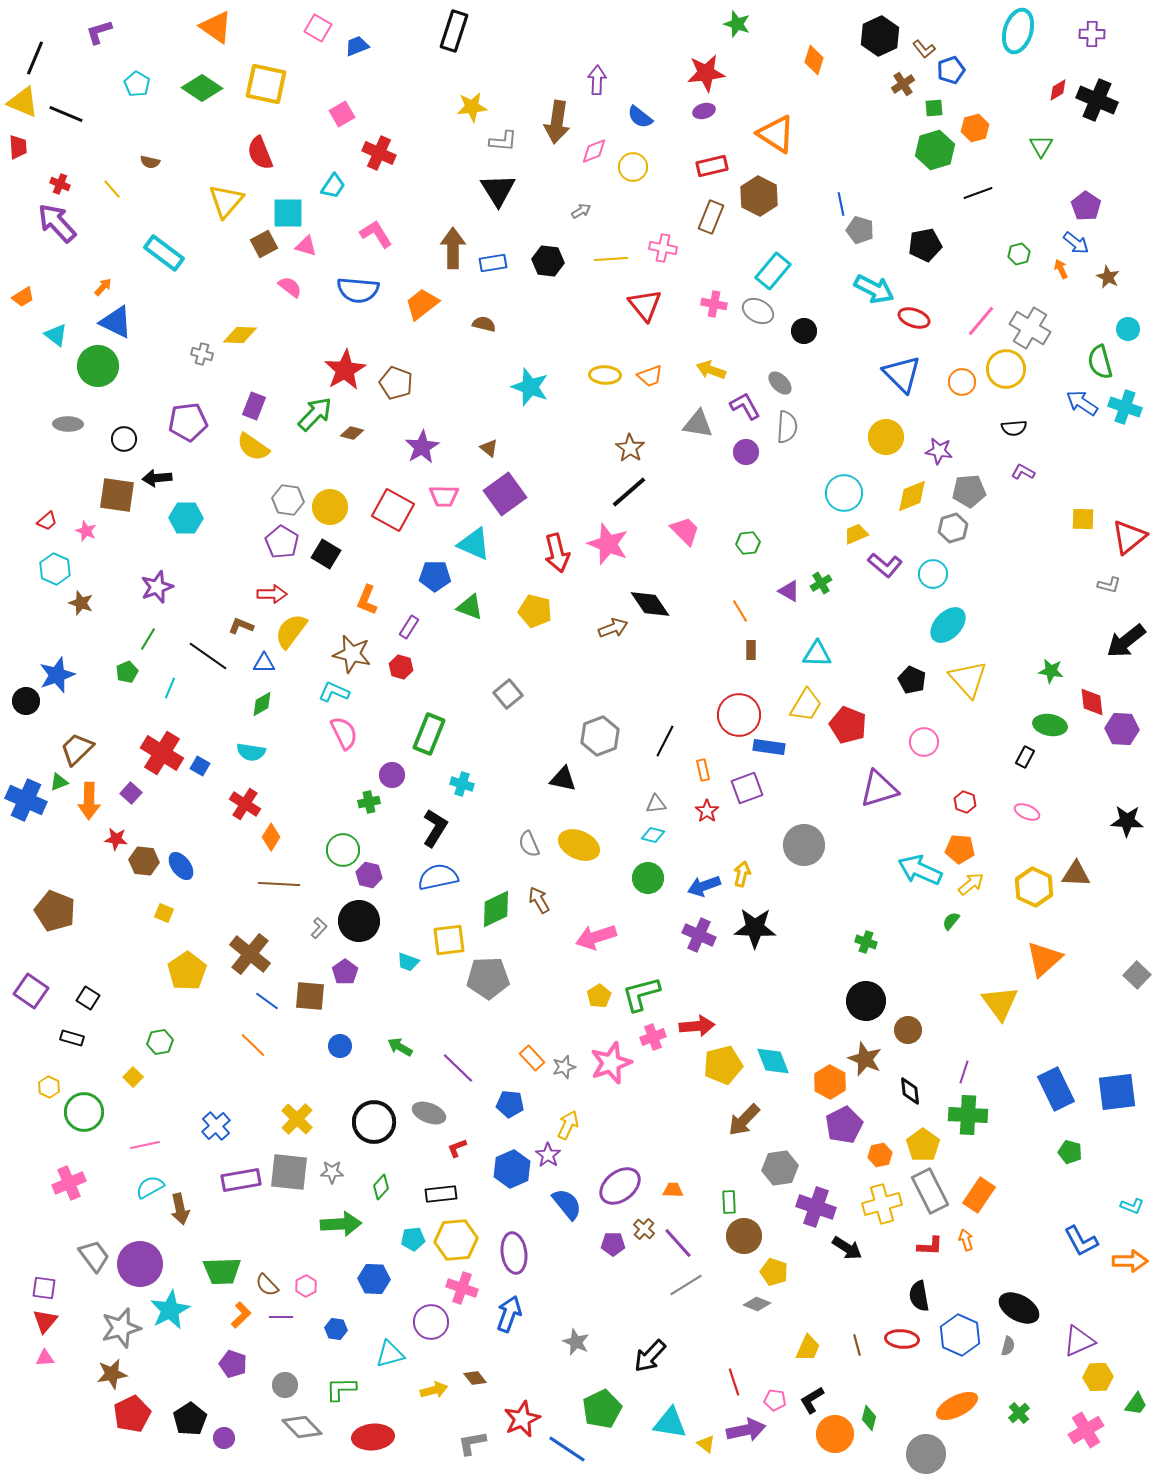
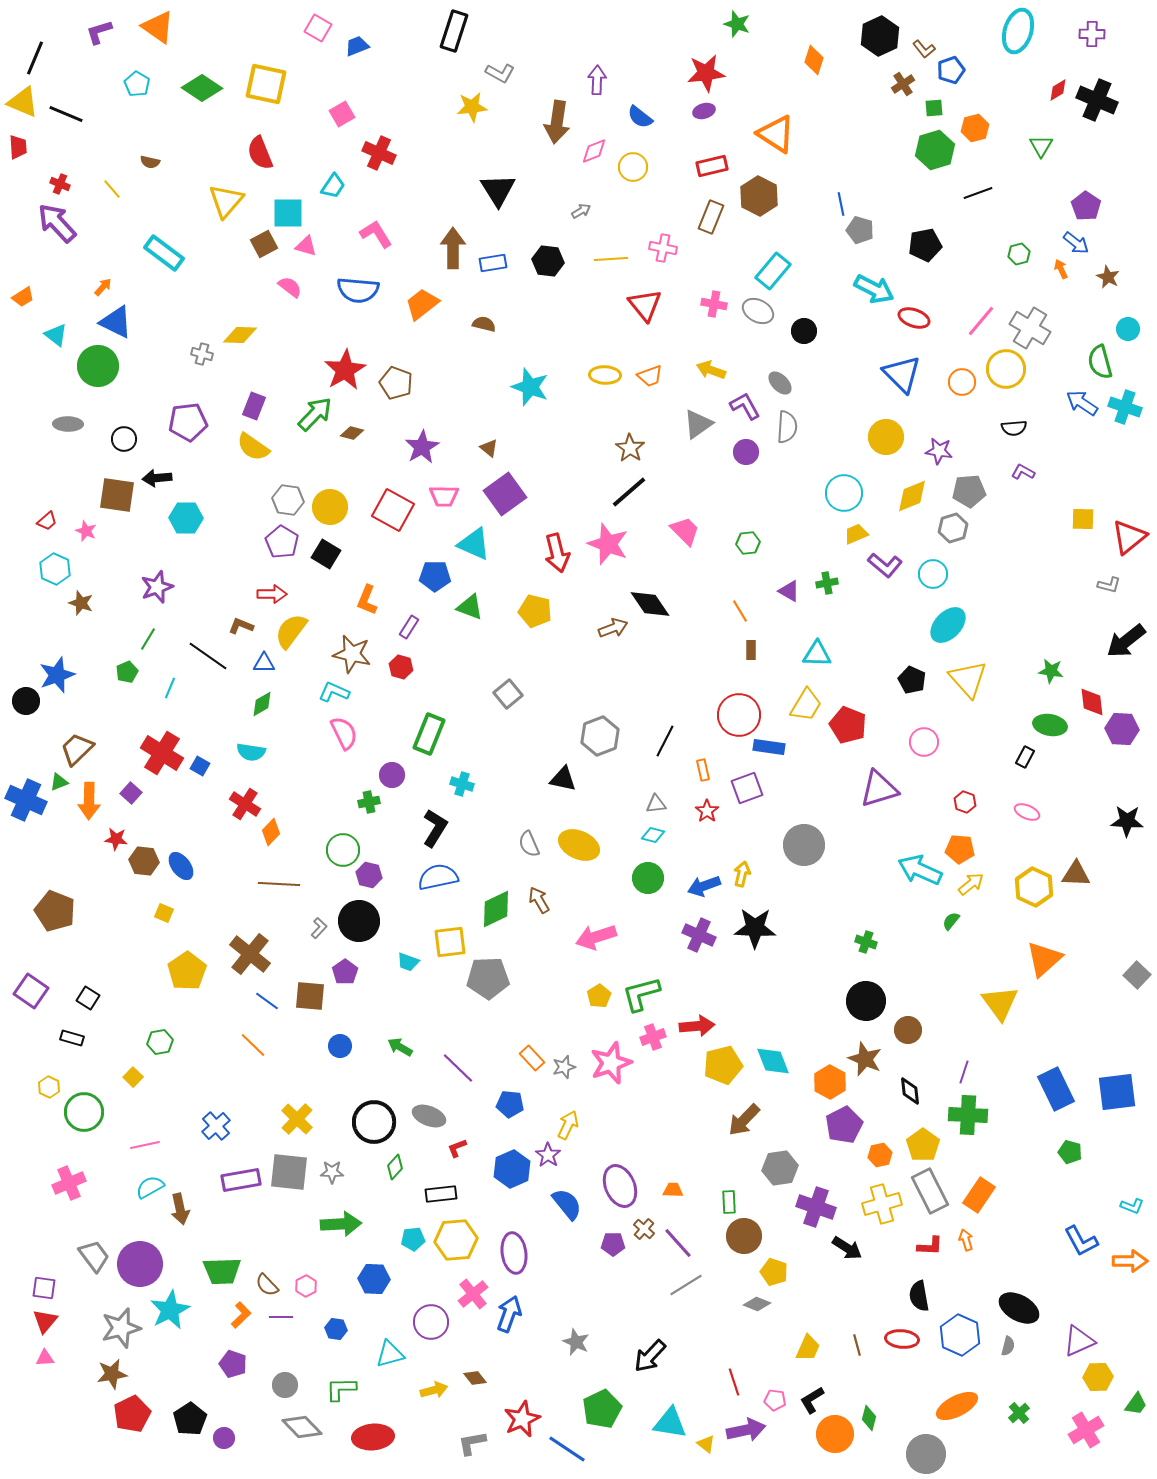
orange triangle at (216, 27): moved 58 px left
gray L-shape at (503, 141): moved 3 px left, 68 px up; rotated 24 degrees clockwise
gray triangle at (698, 424): rotated 44 degrees counterclockwise
green cross at (821, 583): moved 6 px right; rotated 20 degrees clockwise
orange diamond at (271, 837): moved 5 px up; rotated 12 degrees clockwise
yellow square at (449, 940): moved 1 px right, 2 px down
gray ellipse at (429, 1113): moved 3 px down
purple ellipse at (620, 1186): rotated 75 degrees counterclockwise
green diamond at (381, 1187): moved 14 px right, 20 px up
pink cross at (462, 1288): moved 11 px right, 6 px down; rotated 32 degrees clockwise
